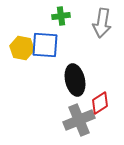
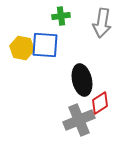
black ellipse: moved 7 px right
